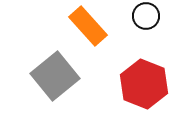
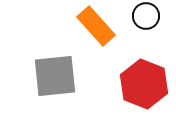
orange rectangle: moved 8 px right
gray square: rotated 33 degrees clockwise
